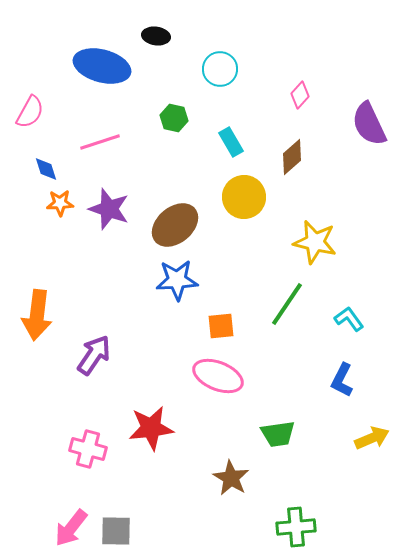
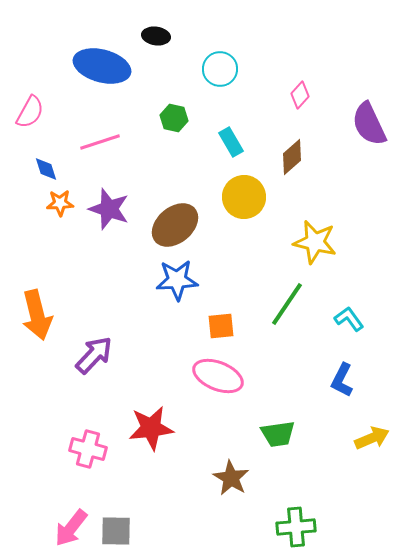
orange arrow: rotated 21 degrees counterclockwise
purple arrow: rotated 9 degrees clockwise
